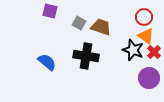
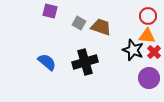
red circle: moved 4 px right, 1 px up
orange triangle: moved 1 px right; rotated 30 degrees counterclockwise
black cross: moved 1 px left, 6 px down; rotated 25 degrees counterclockwise
